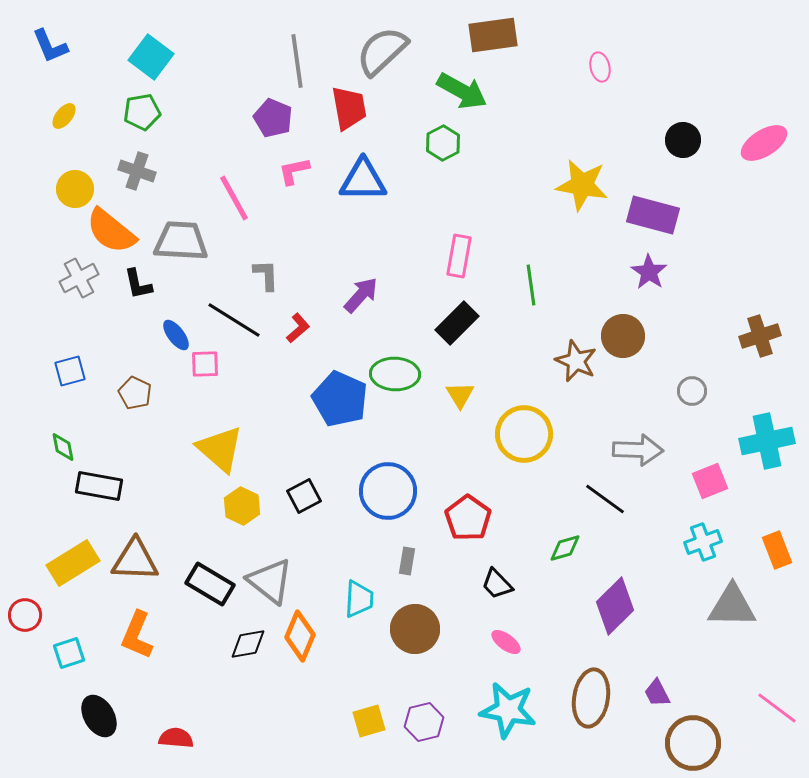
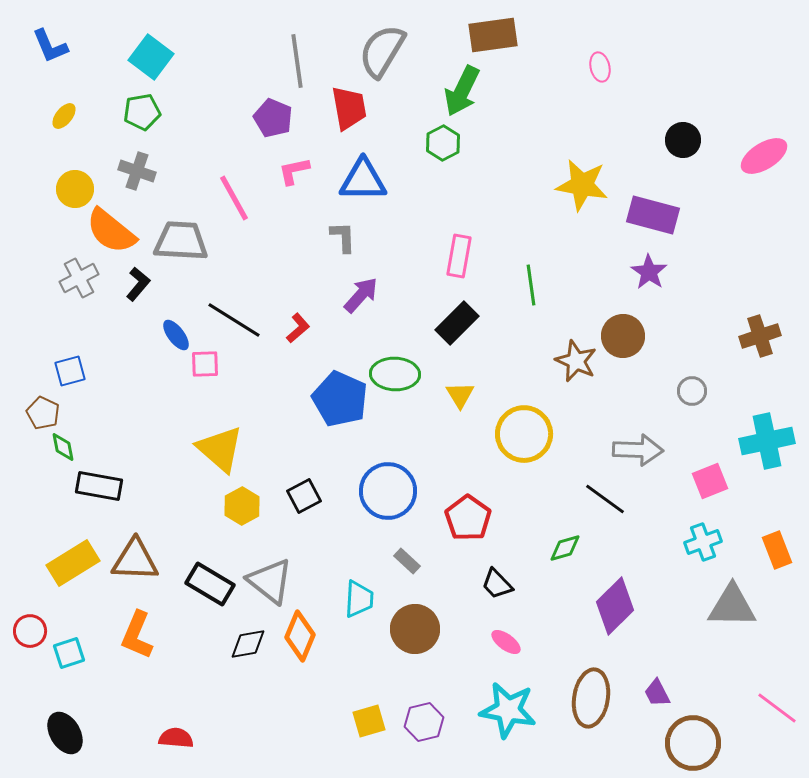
gray semicircle at (382, 51): rotated 16 degrees counterclockwise
green arrow at (462, 91): rotated 87 degrees clockwise
pink ellipse at (764, 143): moved 13 px down
gray L-shape at (266, 275): moved 77 px right, 38 px up
black L-shape at (138, 284): rotated 128 degrees counterclockwise
brown pentagon at (135, 393): moved 92 px left, 20 px down
yellow hexagon at (242, 506): rotated 6 degrees clockwise
gray rectangle at (407, 561): rotated 56 degrees counterclockwise
red circle at (25, 615): moved 5 px right, 16 px down
black ellipse at (99, 716): moved 34 px left, 17 px down
